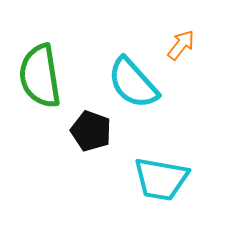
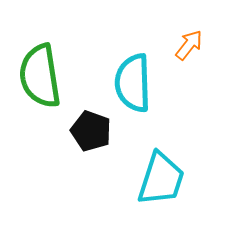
orange arrow: moved 8 px right
cyan semicircle: rotated 40 degrees clockwise
cyan trapezoid: rotated 82 degrees counterclockwise
